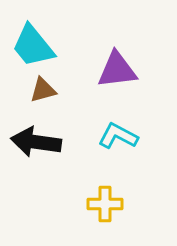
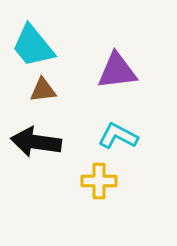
purple triangle: moved 1 px down
brown triangle: rotated 8 degrees clockwise
yellow cross: moved 6 px left, 23 px up
